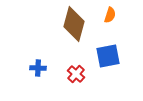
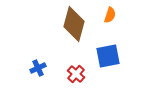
blue cross: rotated 28 degrees counterclockwise
